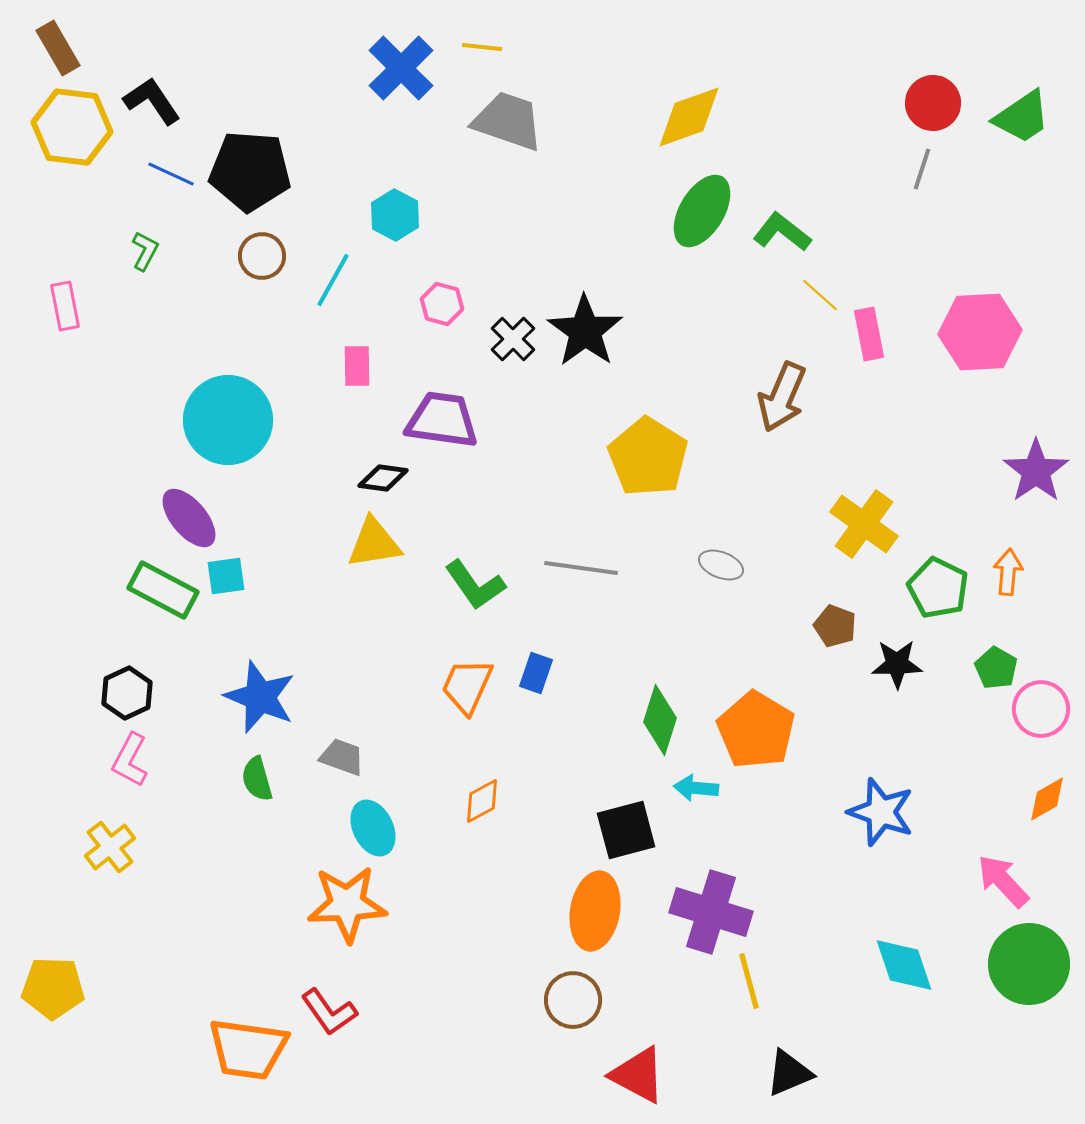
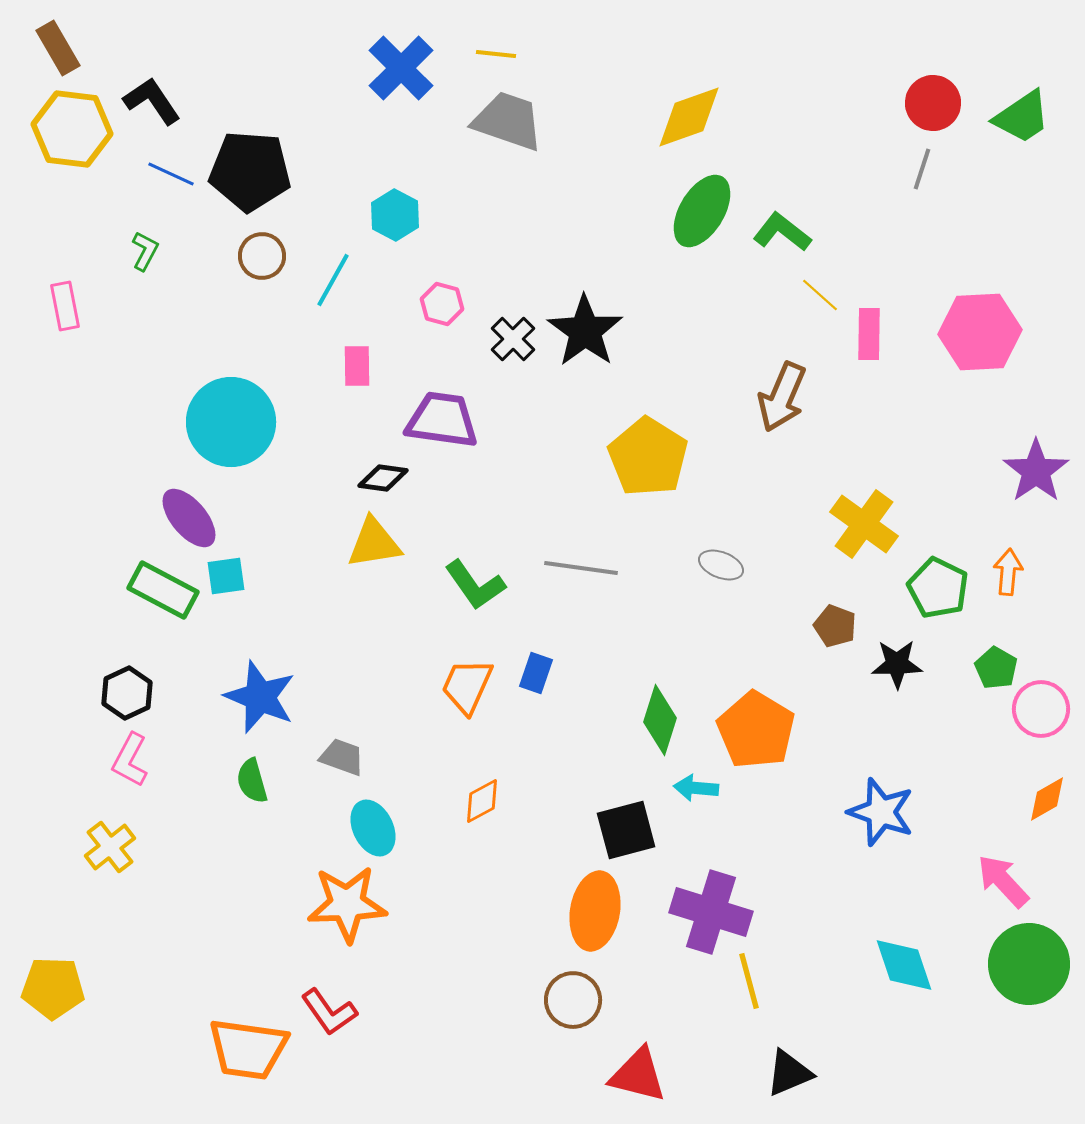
yellow line at (482, 47): moved 14 px right, 7 px down
yellow hexagon at (72, 127): moved 2 px down
pink rectangle at (869, 334): rotated 12 degrees clockwise
cyan circle at (228, 420): moved 3 px right, 2 px down
green semicircle at (257, 779): moved 5 px left, 2 px down
red triangle at (638, 1075): rotated 14 degrees counterclockwise
